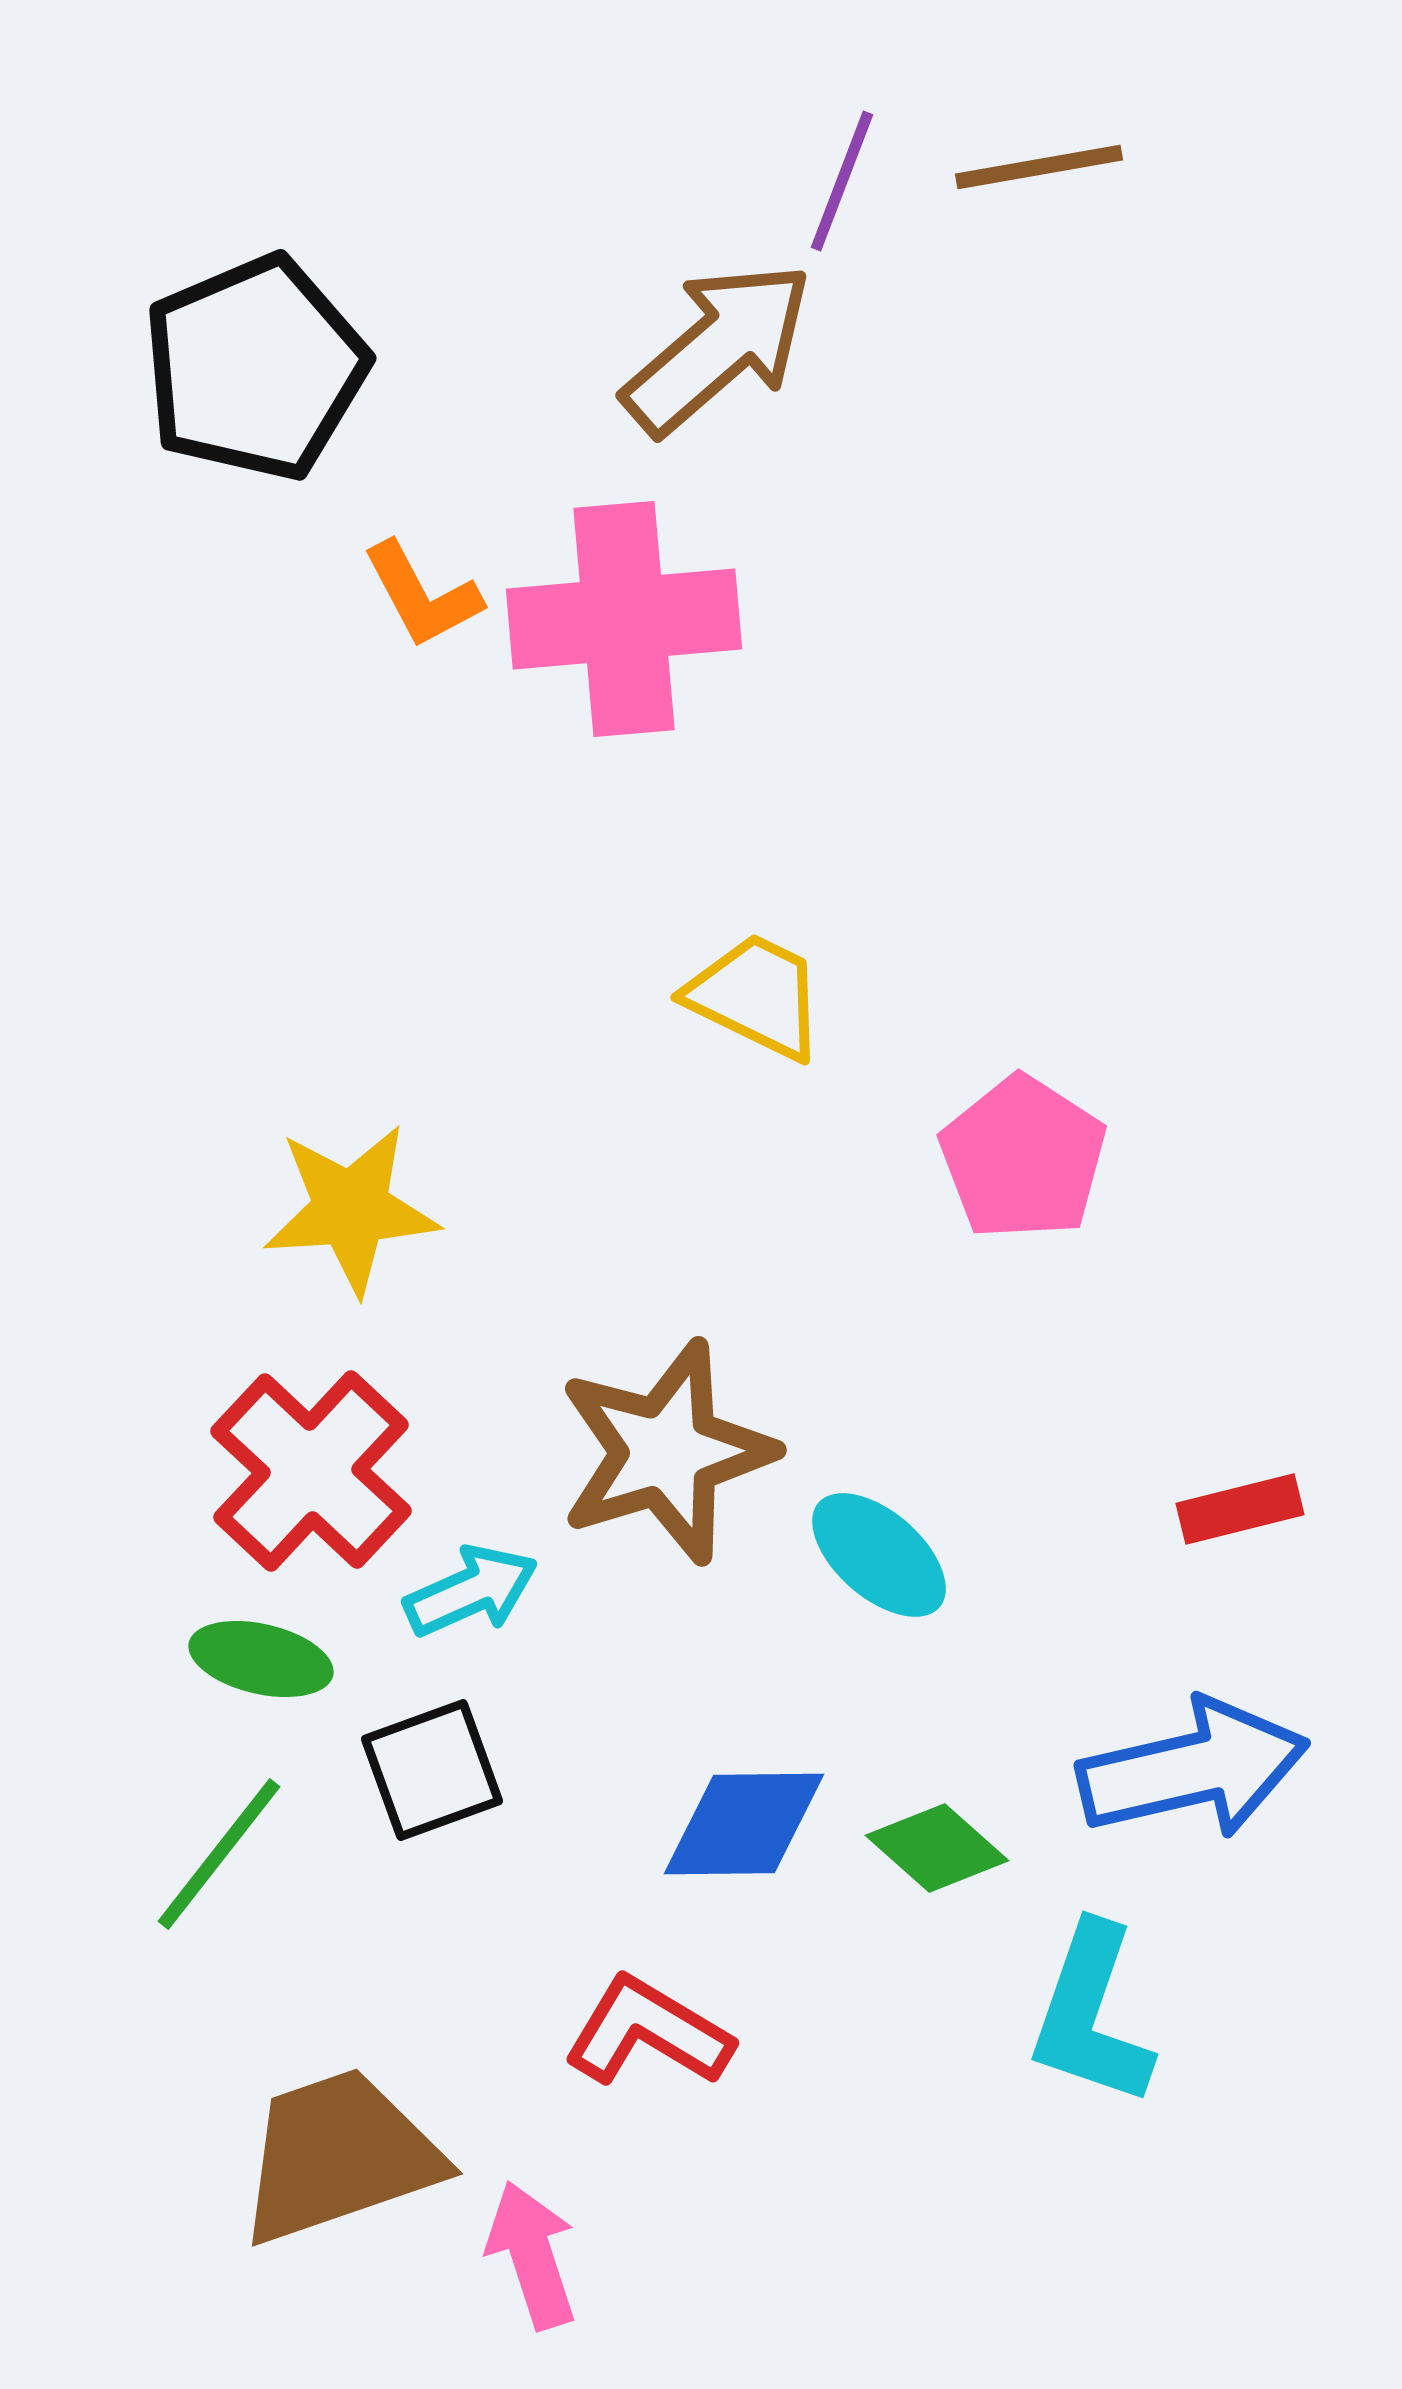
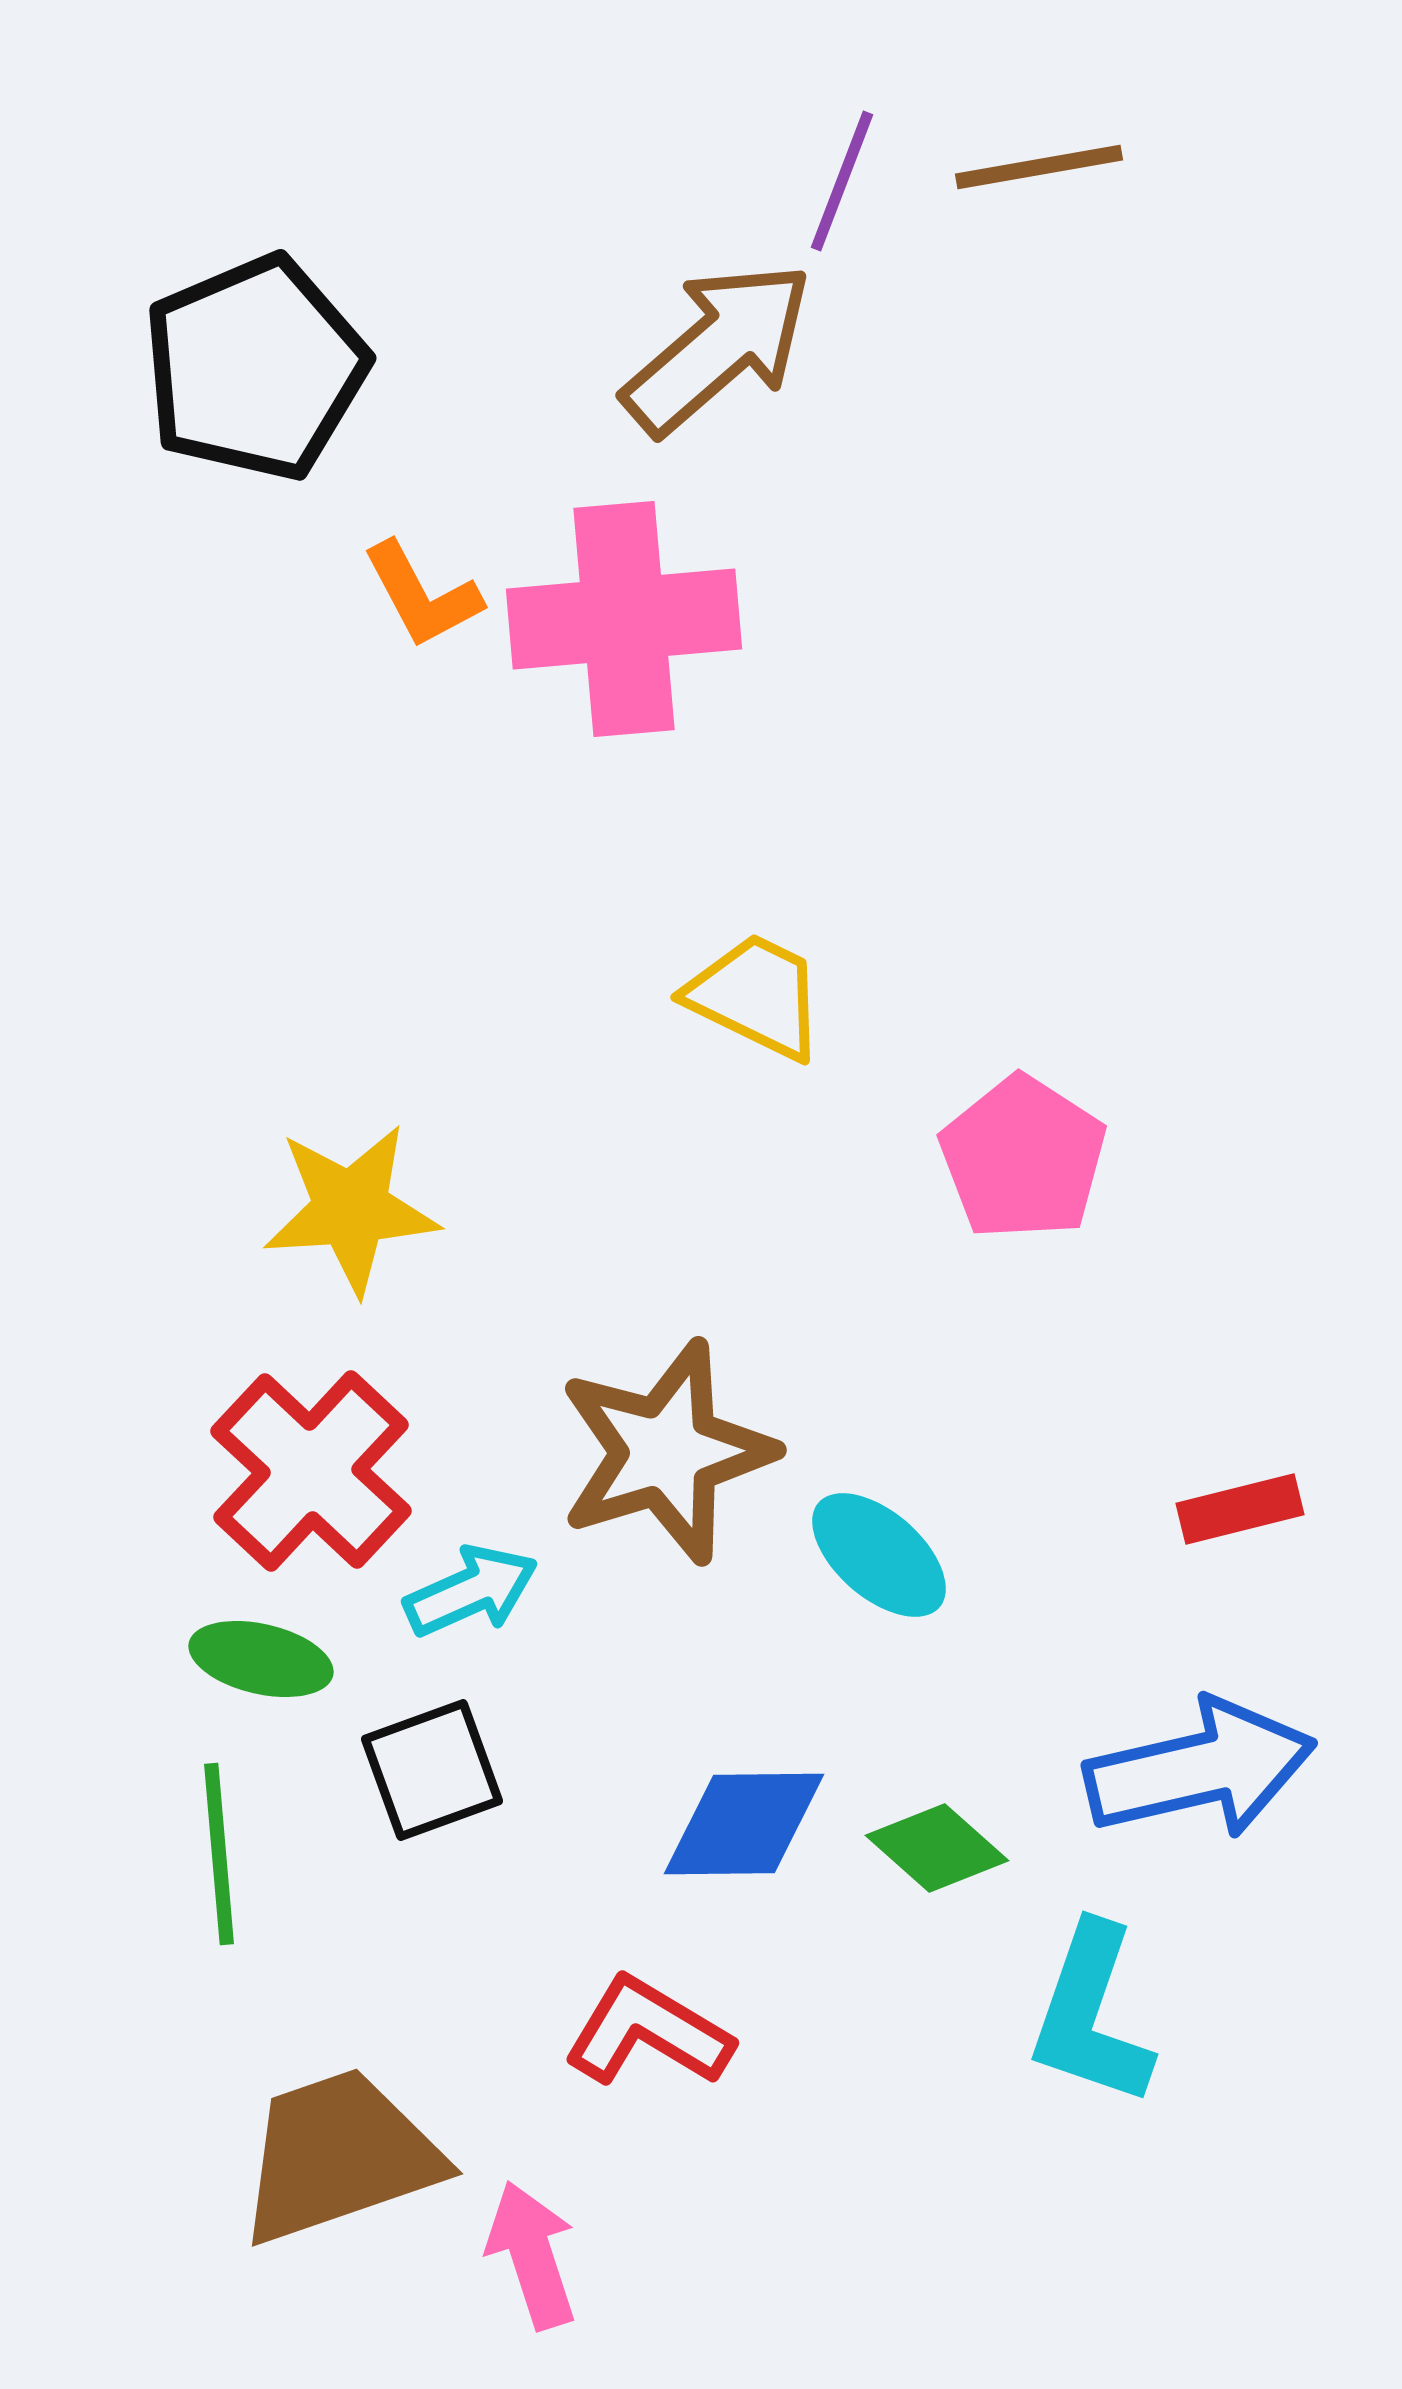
blue arrow: moved 7 px right
green line: rotated 43 degrees counterclockwise
